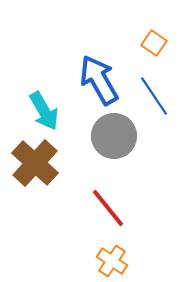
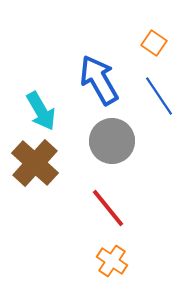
blue line: moved 5 px right
cyan arrow: moved 3 px left
gray circle: moved 2 px left, 5 px down
